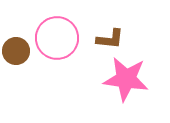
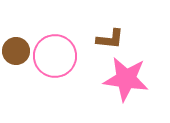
pink circle: moved 2 px left, 18 px down
